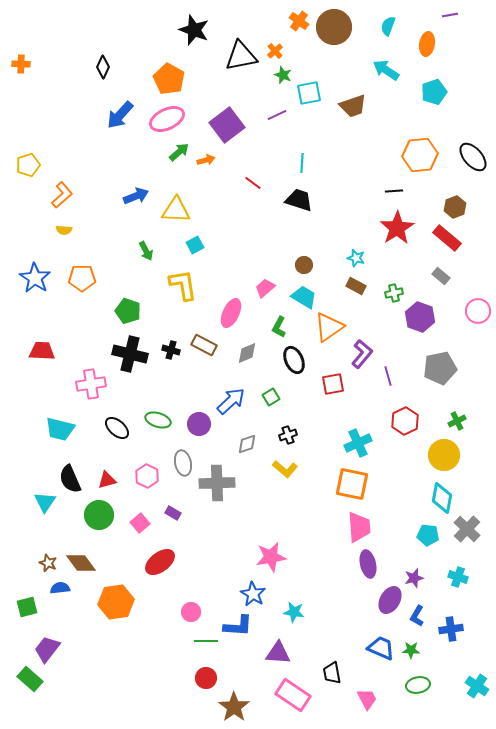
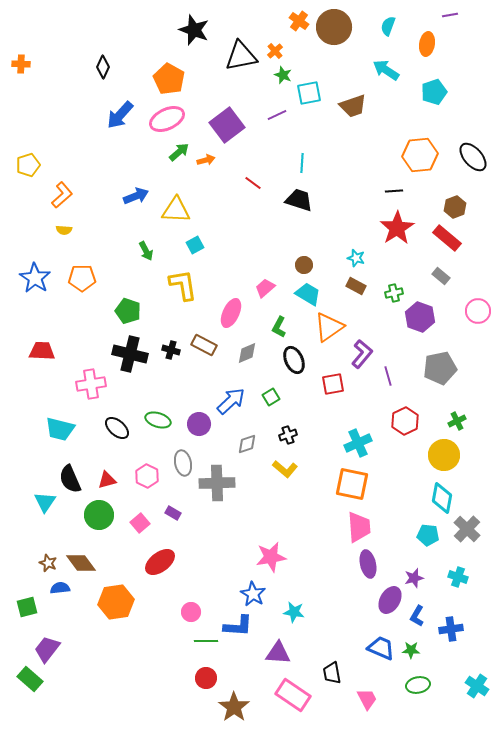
cyan trapezoid at (304, 297): moved 4 px right, 3 px up
